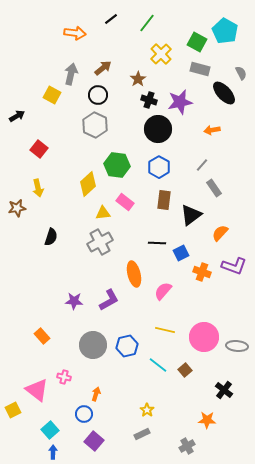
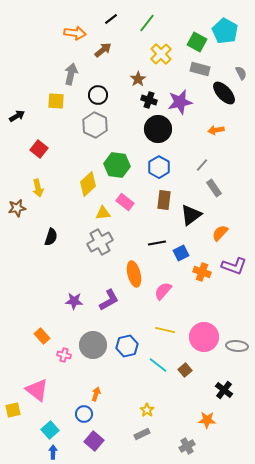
brown arrow at (103, 68): moved 18 px up
yellow square at (52, 95): moved 4 px right, 6 px down; rotated 24 degrees counterclockwise
orange arrow at (212, 130): moved 4 px right
black line at (157, 243): rotated 12 degrees counterclockwise
pink cross at (64, 377): moved 22 px up
yellow square at (13, 410): rotated 14 degrees clockwise
